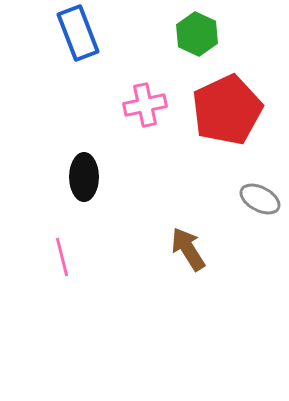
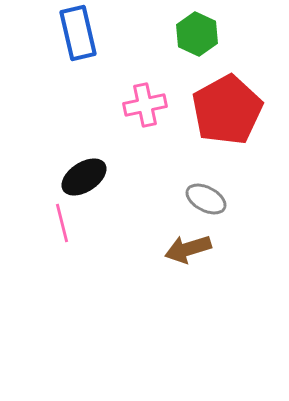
blue rectangle: rotated 8 degrees clockwise
red pentagon: rotated 4 degrees counterclockwise
black ellipse: rotated 57 degrees clockwise
gray ellipse: moved 54 px left
brown arrow: rotated 75 degrees counterclockwise
pink line: moved 34 px up
